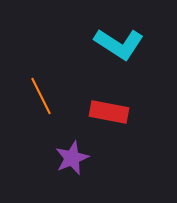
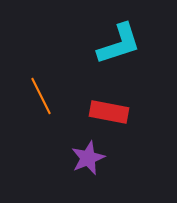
cyan L-shape: rotated 51 degrees counterclockwise
purple star: moved 16 px right
